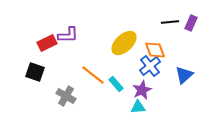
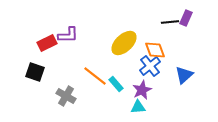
purple rectangle: moved 5 px left, 5 px up
orange line: moved 2 px right, 1 px down
